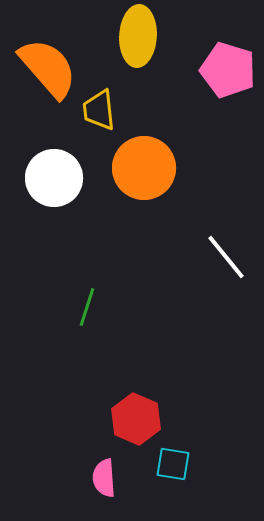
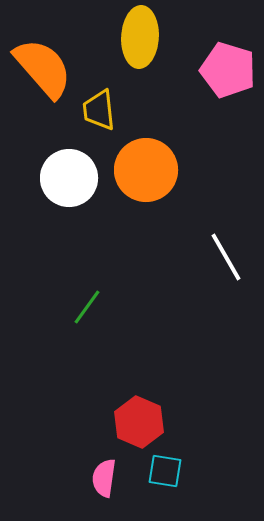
yellow ellipse: moved 2 px right, 1 px down
orange semicircle: moved 5 px left
orange circle: moved 2 px right, 2 px down
white circle: moved 15 px right
white line: rotated 9 degrees clockwise
green line: rotated 18 degrees clockwise
red hexagon: moved 3 px right, 3 px down
cyan square: moved 8 px left, 7 px down
pink semicircle: rotated 12 degrees clockwise
